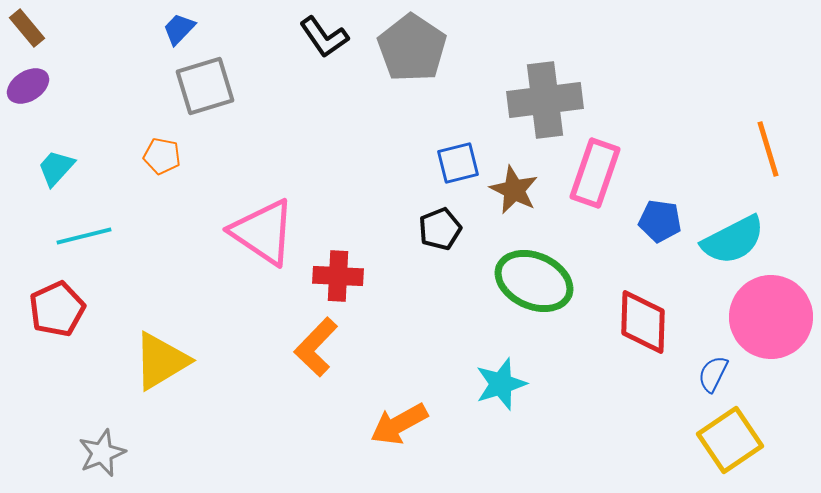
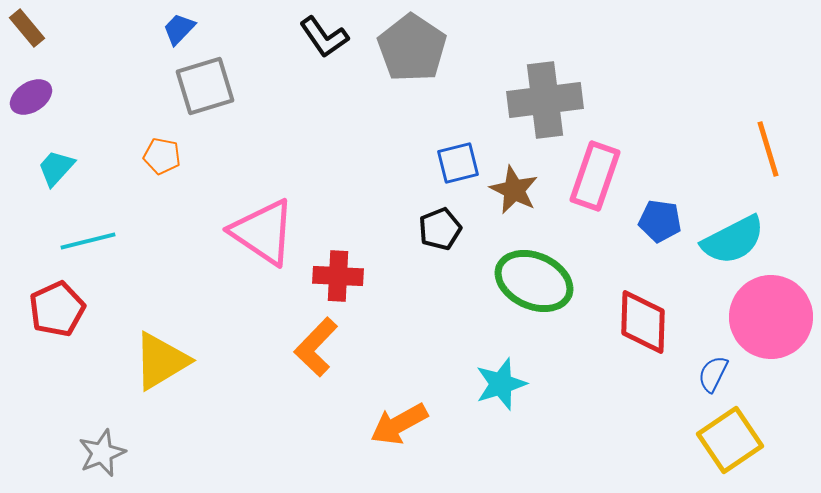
purple ellipse: moved 3 px right, 11 px down
pink rectangle: moved 3 px down
cyan line: moved 4 px right, 5 px down
